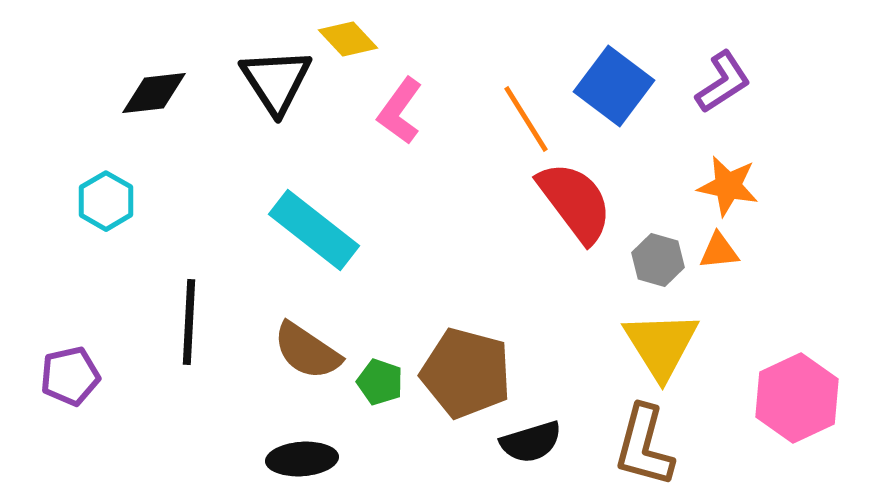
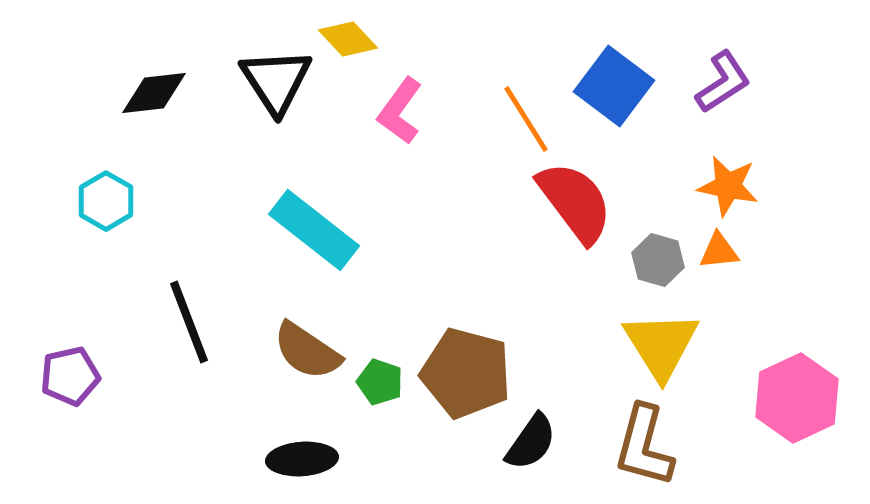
black line: rotated 24 degrees counterclockwise
black semicircle: rotated 38 degrees counterclockwise
